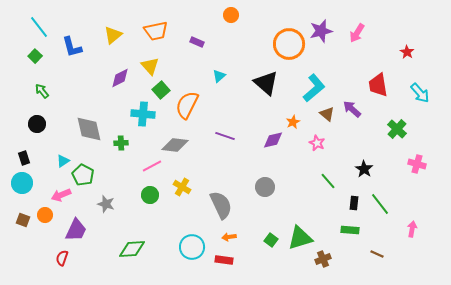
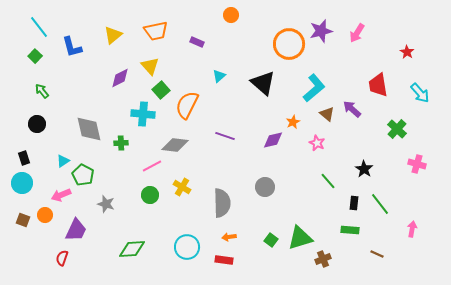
black triangle at (266, 83): moved 3 px left
gray semicircle at (221, 205): moved 1 px right, 2 px up; rotated 24 degrees clockwise
cyan circle at (192, 247): moved 5 px left
